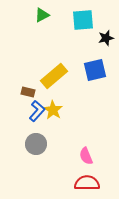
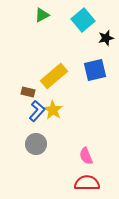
cyan square: rotated 35 degrees counterclockwise
